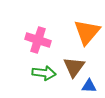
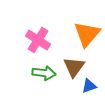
orange triangle: moved 2 px down
pink cross: rotated 15 degrees clockwise
blue triangle: rotated 21 degrees counterclockwise
